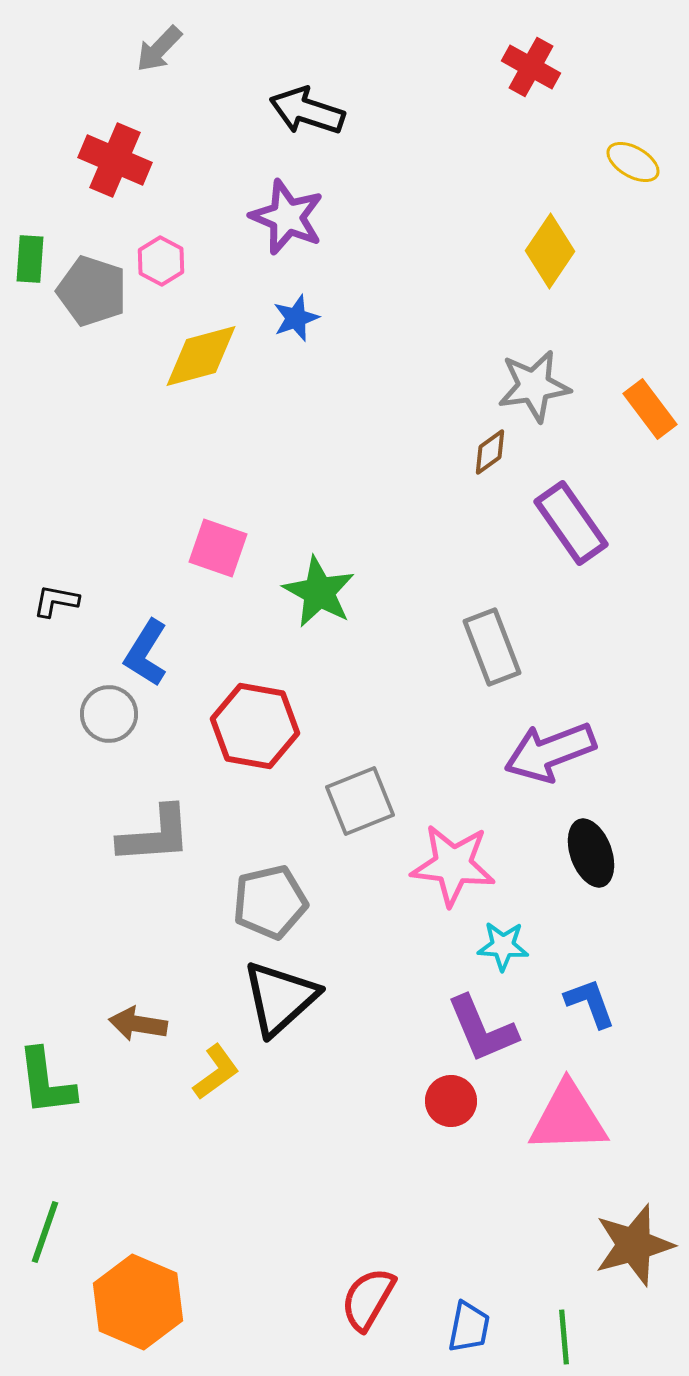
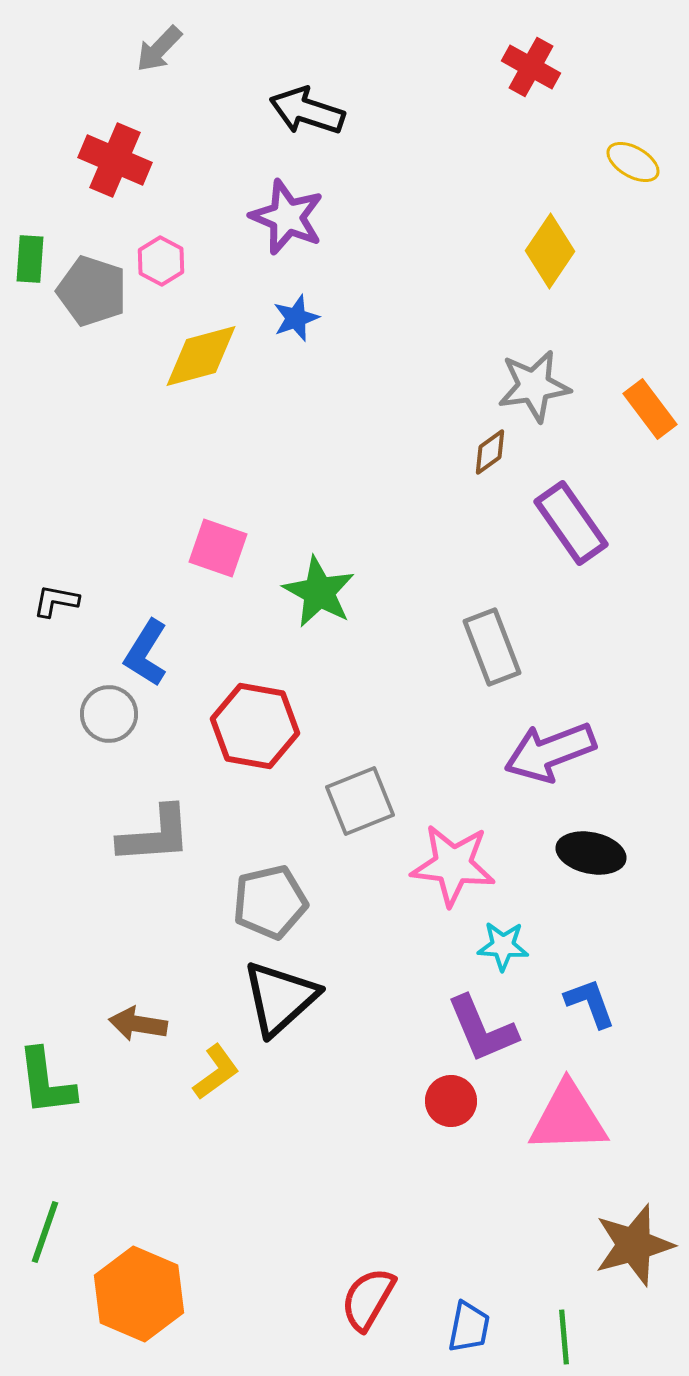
black ellipse at (591, 853): rotated 58 degrees counterclockwise
orange hexagon at (138, 1302): moved 1 px right, 8 px up
